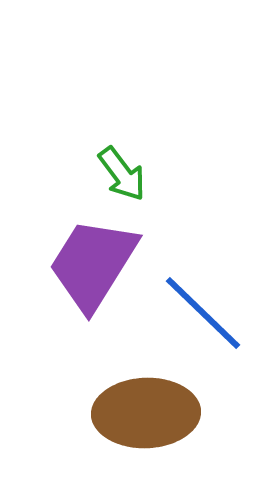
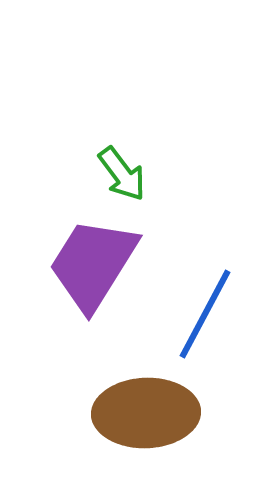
blue line: moved 2 px right, 1 px down; rotated 74 degrees clockwise
